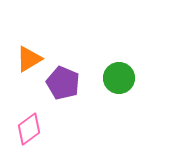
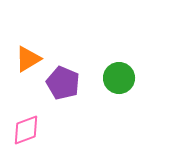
orange triangle: moved 1 px left
pink diamond: moved 3 px left, 1 px down; rotated 16 degrees clockwise
